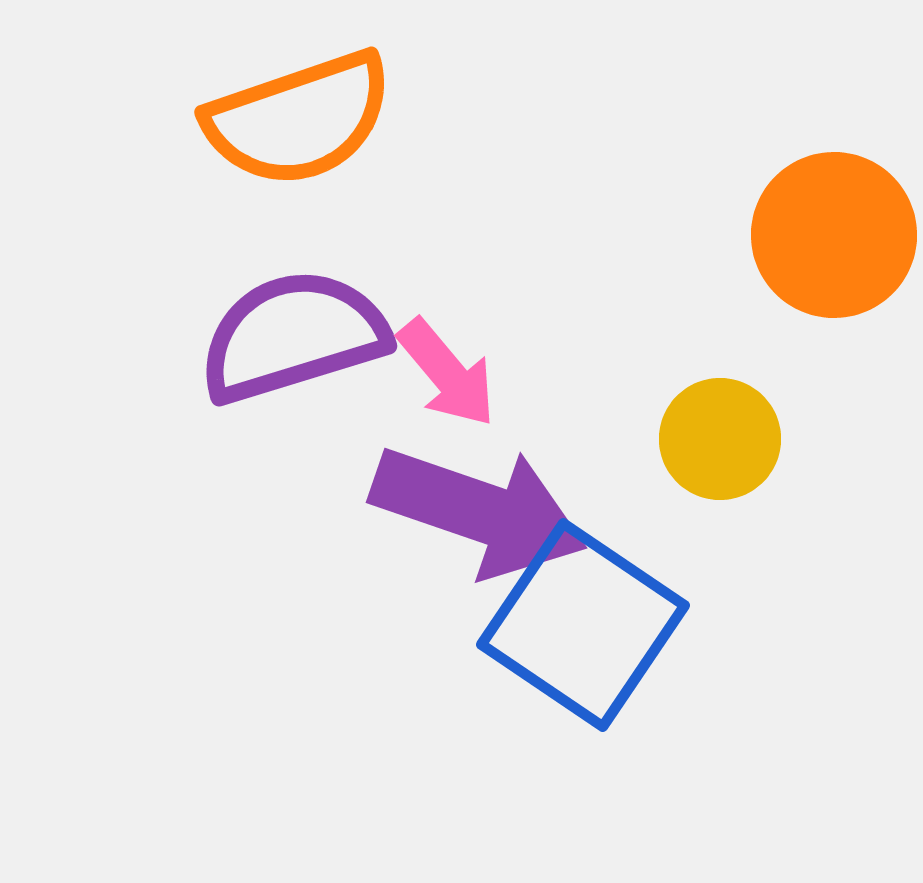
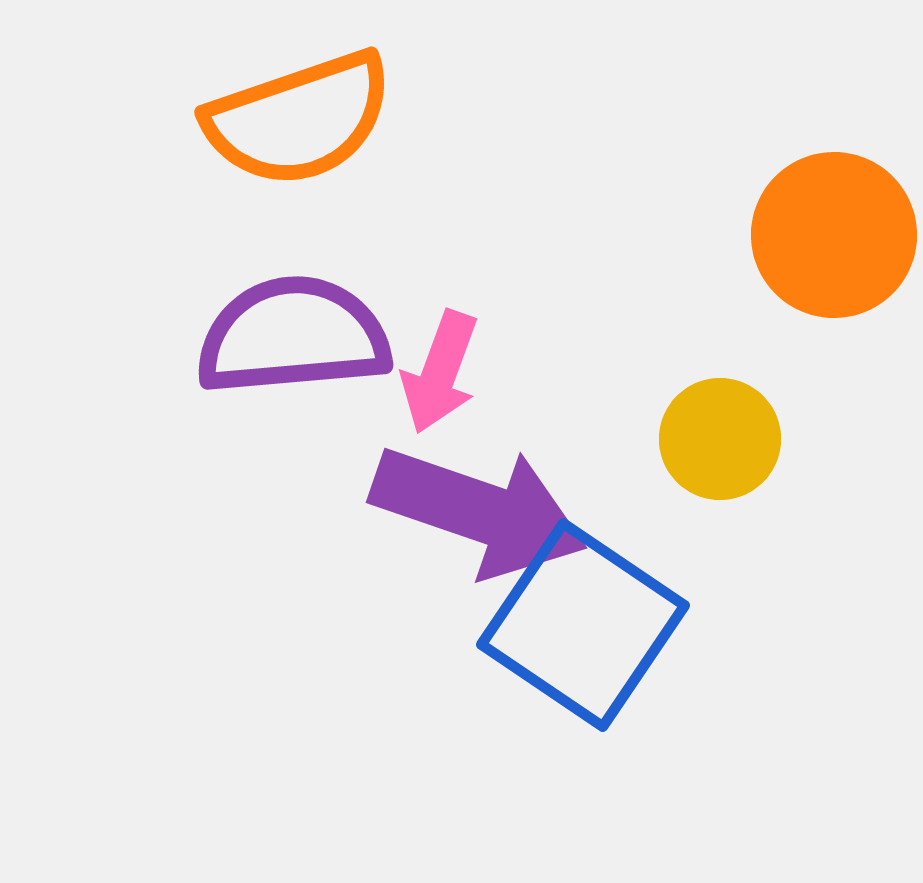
purple semicircle: rotated 12 degrees clockwise
pink arrow: moved 7 px left, 1 px up; rotated 60 degrees clockwise
